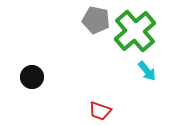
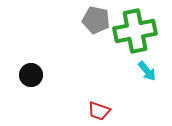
green cross: rotated 30 degrees clockwise
black circle: moved 1 px left, 2 px up
red trapezoid: moved 1 px left
